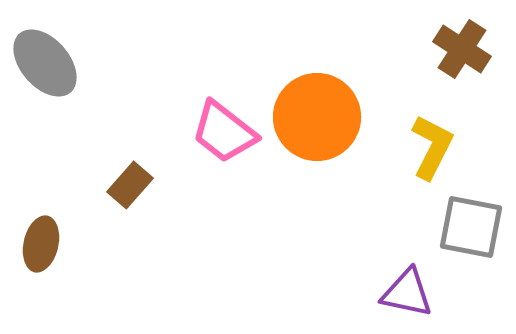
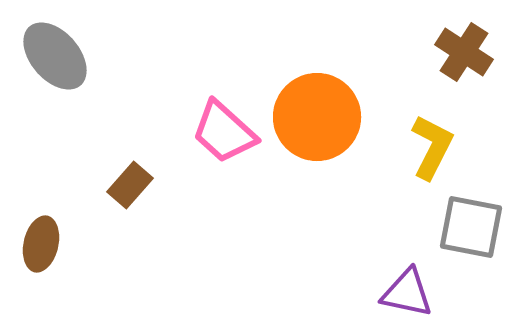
brown cross: moved 2 px right, 3 px down
gray ellipse: moved 10 px right, 7 px up
pink trapezoid: rotated 4 degrees clockwise
